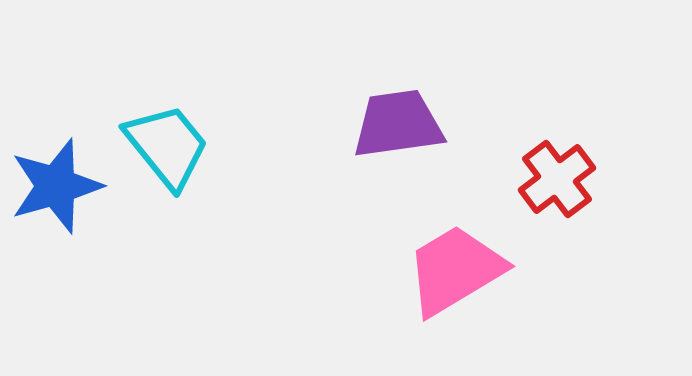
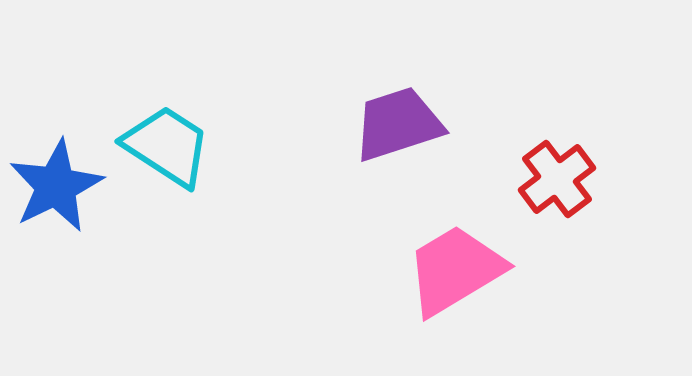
purple trapezoid: rotated 10 degrees counterclockwise
cyan trapezoid: rotated 18 degrees counterclockwise
blue star: rotated 10 degrees counterclockwise
